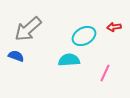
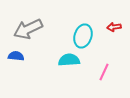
gray arrow: rotated 16 degrees clockwise
cyan ellipse: moved 1 px left; rotated 45 degrees counterclockwise
blue semicircle: rotated 14 degrees counterclockwise
pink line: moved 1 px left, 1 px up
